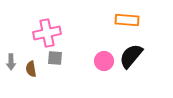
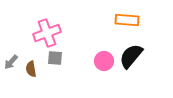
pink cross: rotated 8 degrees counterclockwise
gray arrow: rotated 42 degrees clockwise
